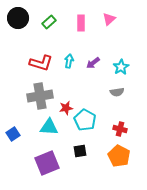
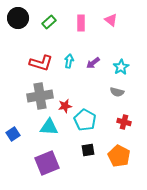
pink triangle: moved 2 px right, 1 px down; rotated 40 degrees counterclockwise
gray semicircle: rotated 24 degrees clockwise
red star: moved 1 px left, 2 px up
red cross: moved 4 px right, 7 px up
black square: moved 8 px right, 1 px up
